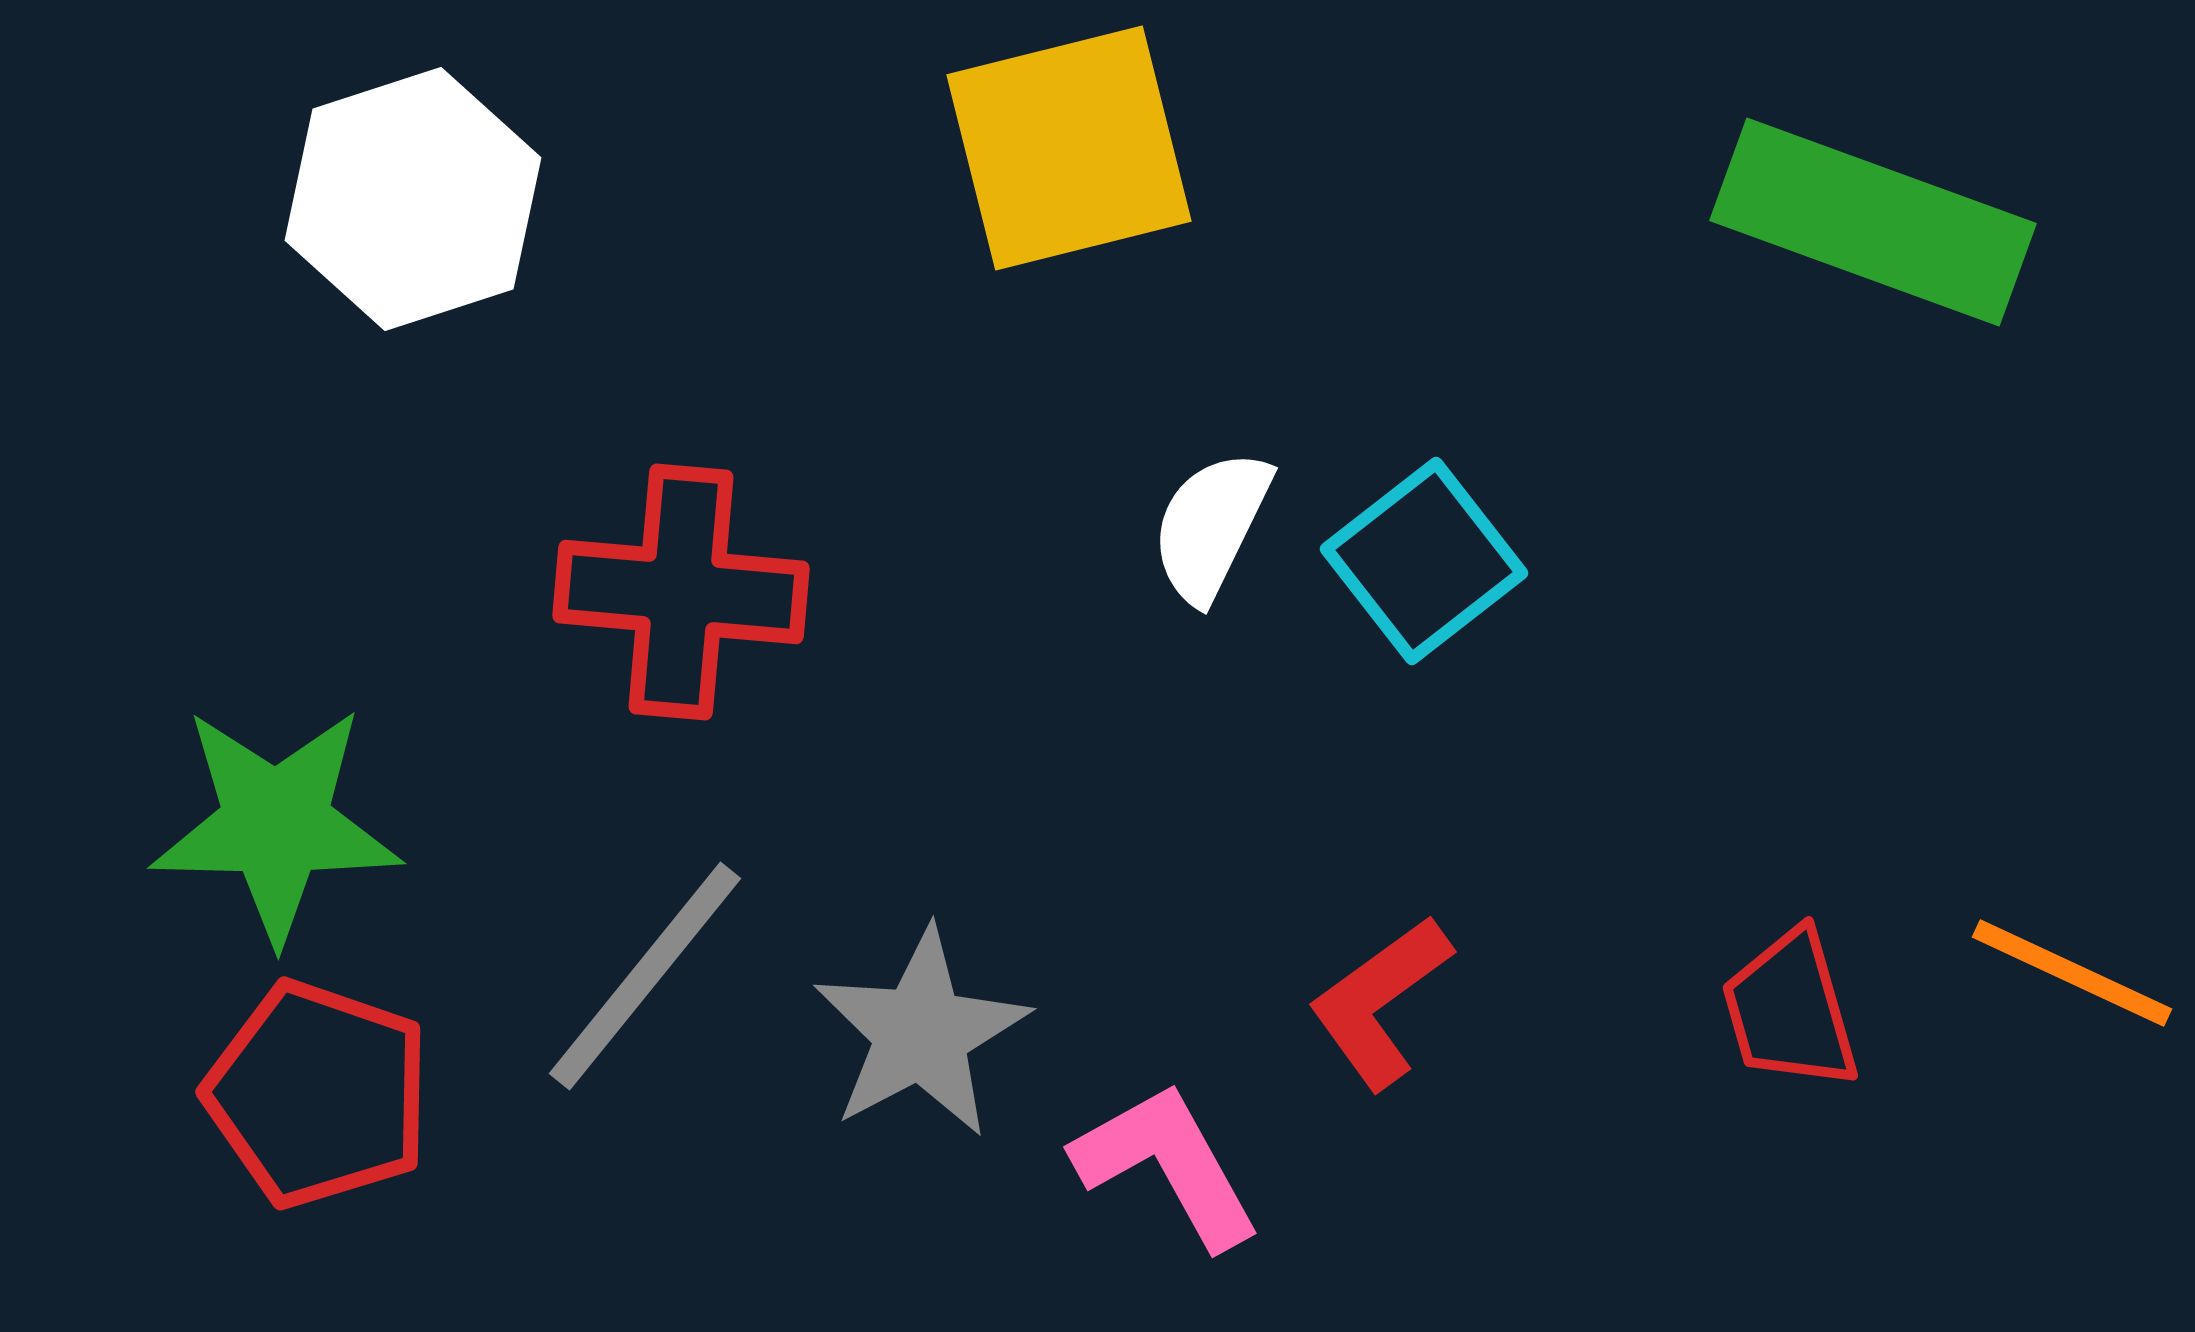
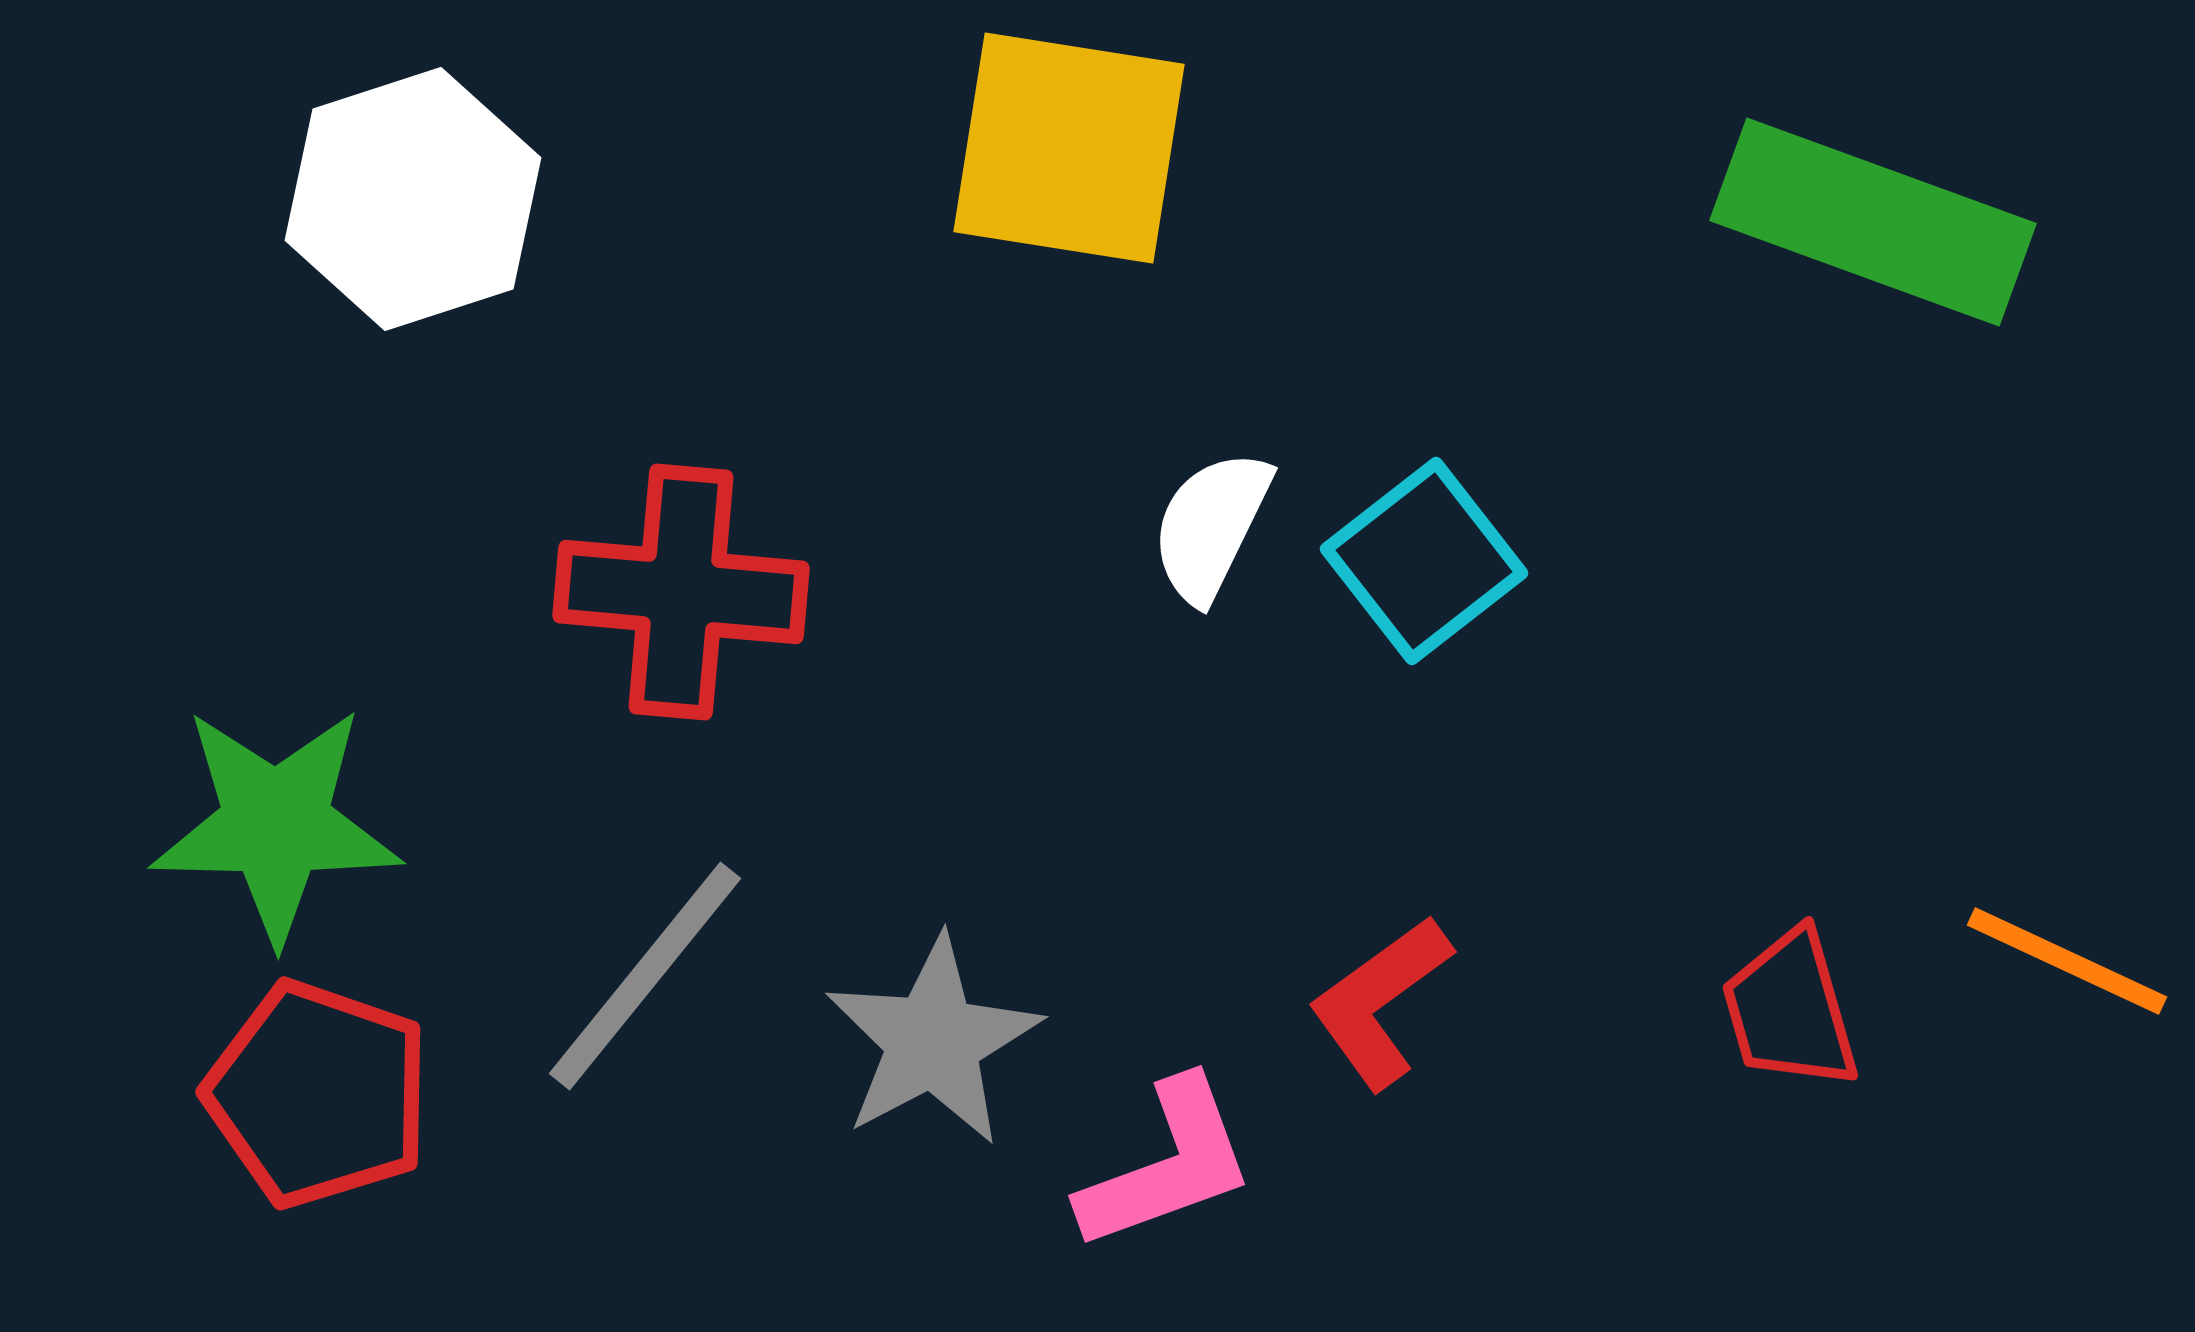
yellow square: rotated 23 degrees clockwise
orange line: moved 5 px left, 12 px up
gray star: moved 12 px right, 8 px down
pink L-shape: rotated 99 degrees clockwise
